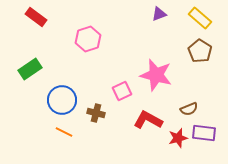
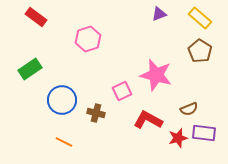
orange line: moved 10 px down
